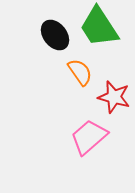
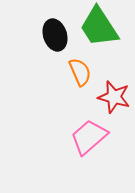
black ellipse: rotated 20 degrees clockwise
orange semicircle: rotated 12 degrees clockwise
